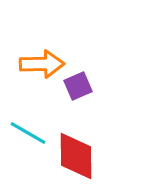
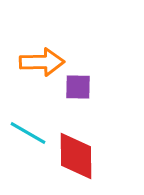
orange arrow: moved 2 px up
purple square: moved 1 px down; rotated 24 degrees clockwise
